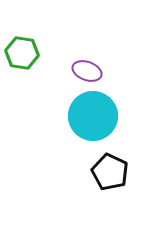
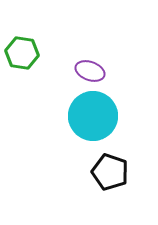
purple ellipse: moved 3 px right
black pentagon: rotated 6 degrees counterclockwise
